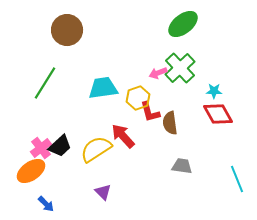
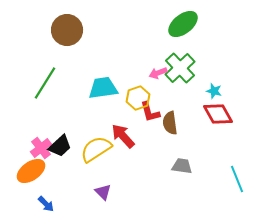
cyan star: rotated 14 degrees clockwise
